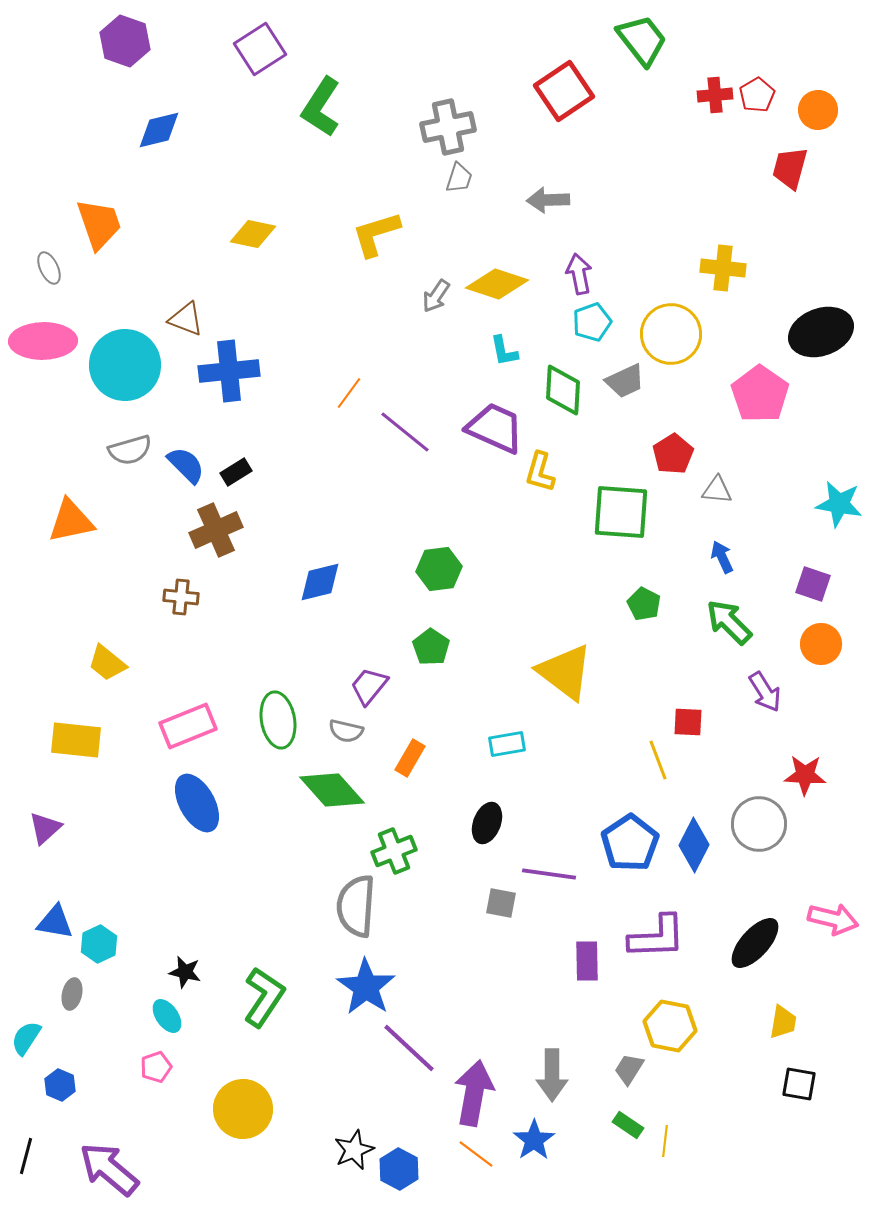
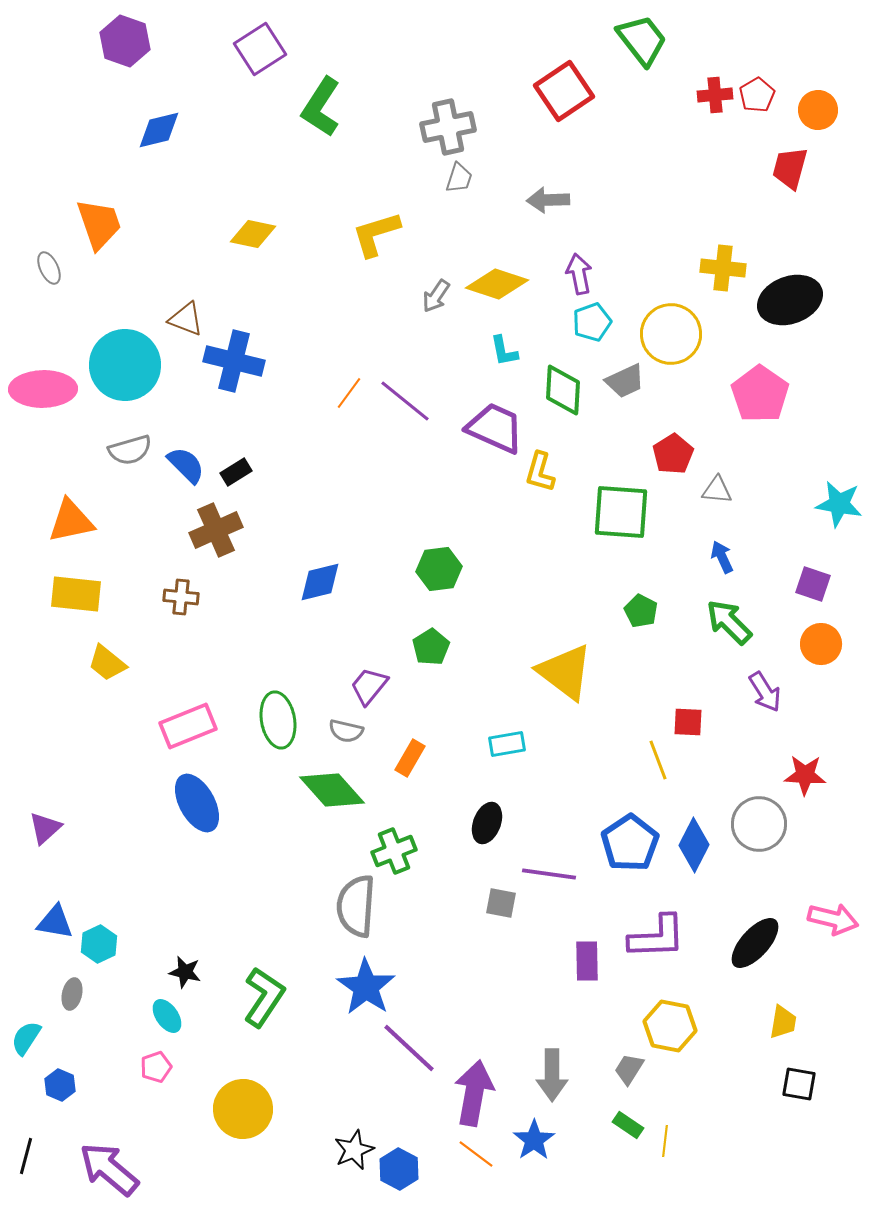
black ellipse at (821, 332): moved 31 px left, 32 px up
pink ellipse at (43, 341): moved 48 px down
blue cross at (229, 371): moved 5 px right, 10 px up; rotated 20 degrees clockwise
purple line at (405, 432): moved 31 px up
green pentagon at (644, 604): moved 3 px left, 7 px down
green pentagon at (431, 647): rotated 6 degrees clockwise
yellow rectangle at (76, 740): moved 146 px up
